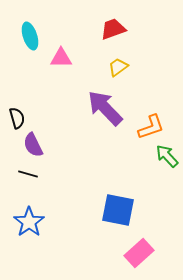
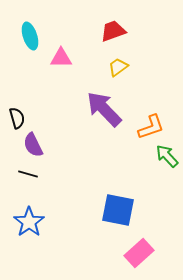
red trapezoid: moved 2 px down
purple arrow: moved 1 px left, 1 px down
